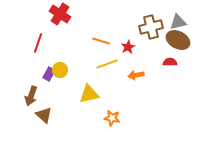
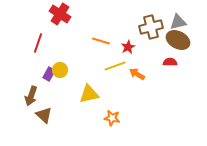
yellow line: moved 8 px right, 2 px down
orange arrow: moved 1 px right, 1 px up; rotated 42 degrees clockwise
